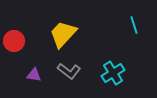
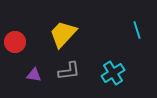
cyan line: moved 3 px right, 5 px down
red circle: moved 1 px right, 1 px down
gray L-shape: rotated 45 degrees counterclockwise
